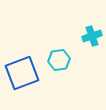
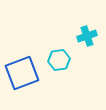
cyan cross: moved 5 px left
